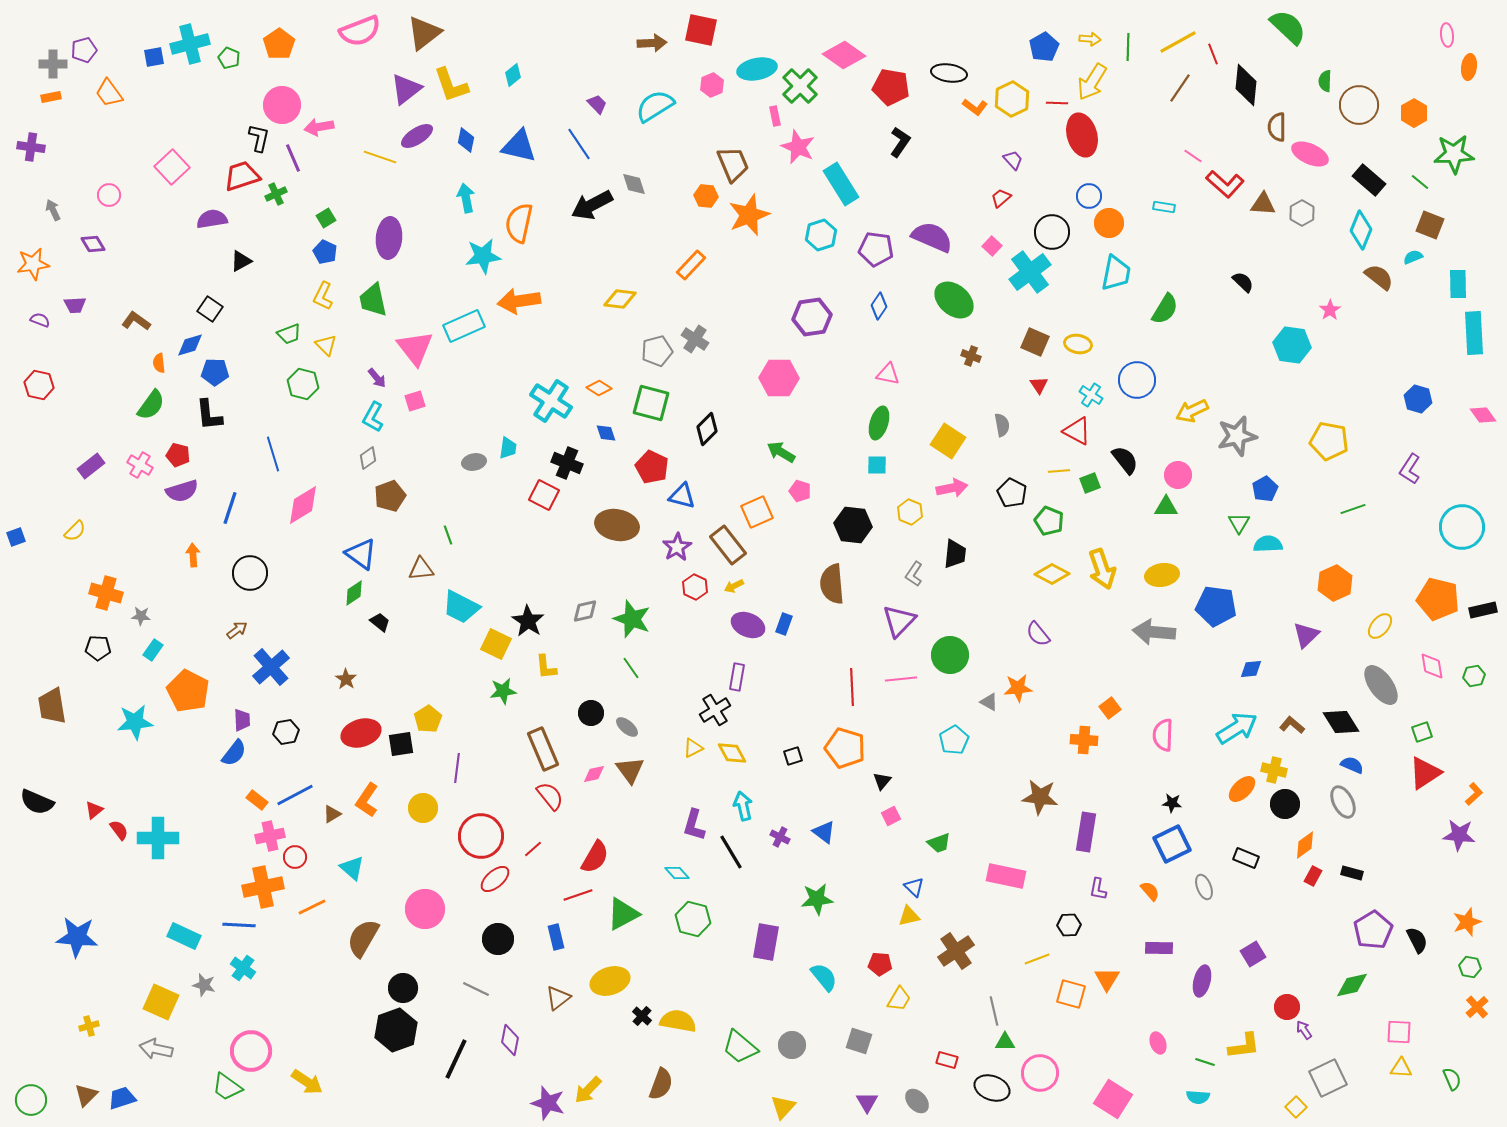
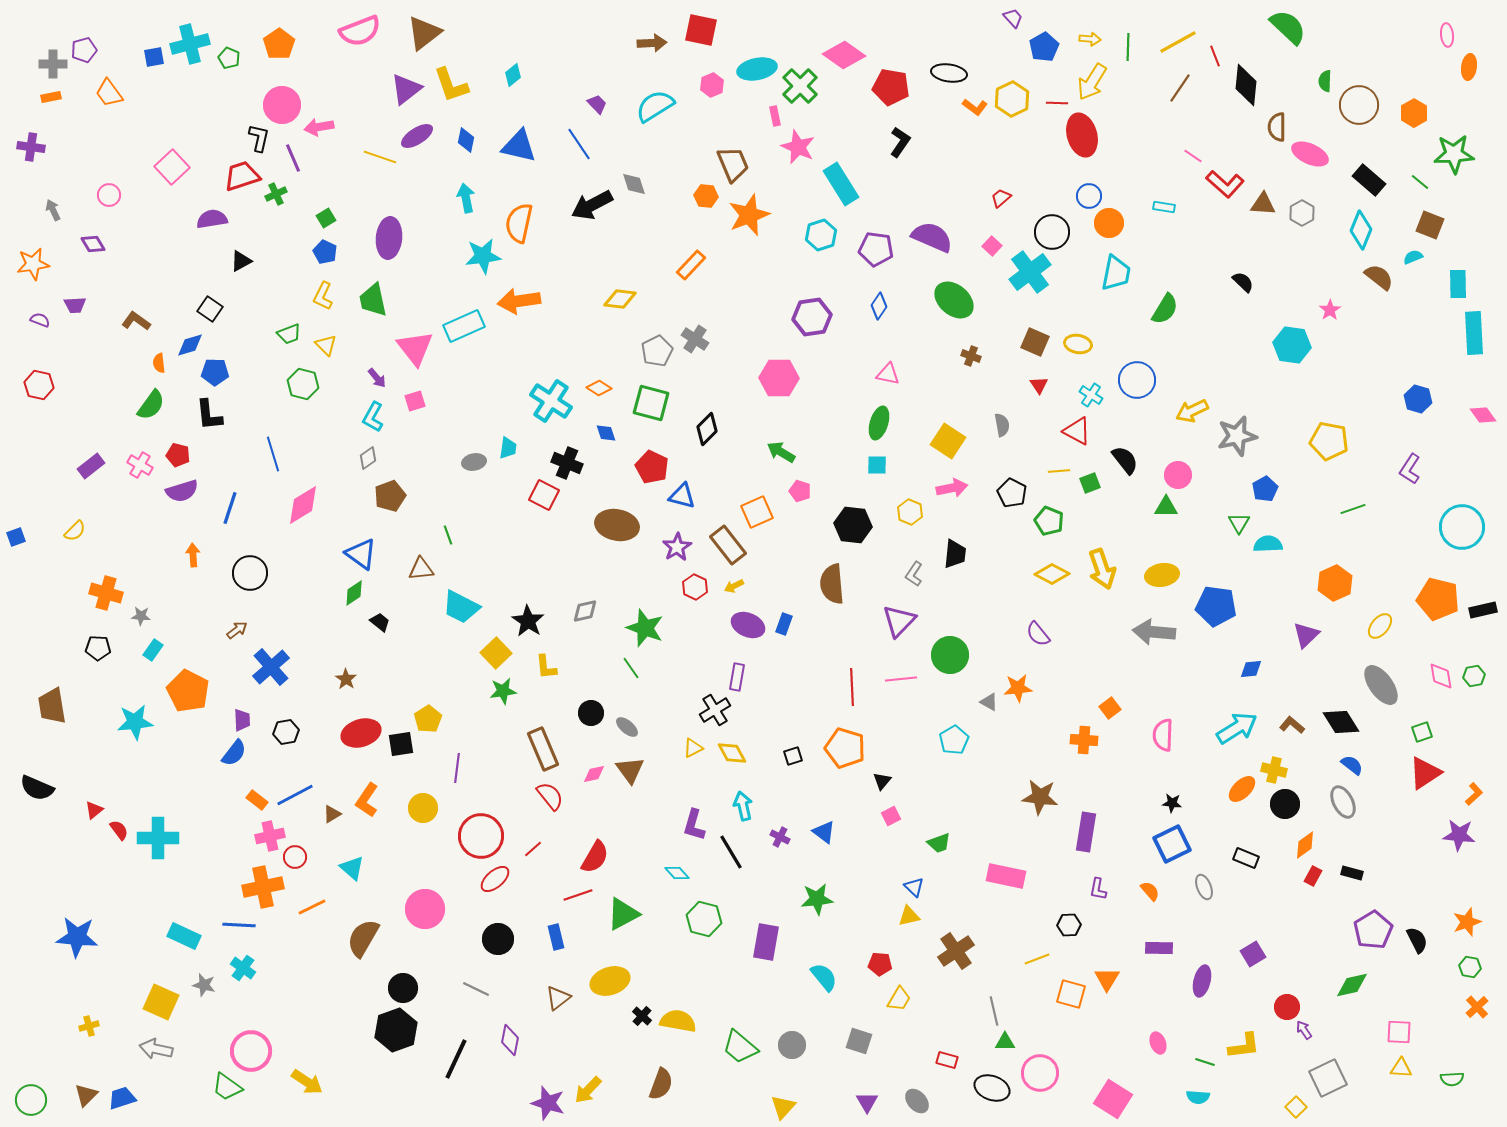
red line at (1213, 54): moved 2 px right, 2 px down
purple trapezoid at (1013, 160): moved 142 px up
gray pentagon at (657, 351): rotated 12 degrees counterclockwise
green star at (632, 619): moved 13 px right, 9 px down
yellow square at (496, 644): moved 9 px down; rotated 20 degrees clockwise
pink diamond at (1432, 666): moved 9 px right, 10 px down
blue semicircle at (1352, 765): rotated 15 degrees clockwise
black semicircle at (37, 802): moved 14 px up
green hexagon at (693, 919): moved 11 px right
green semicircle at (1452, 1079): rotated 110 degrees clockwise
